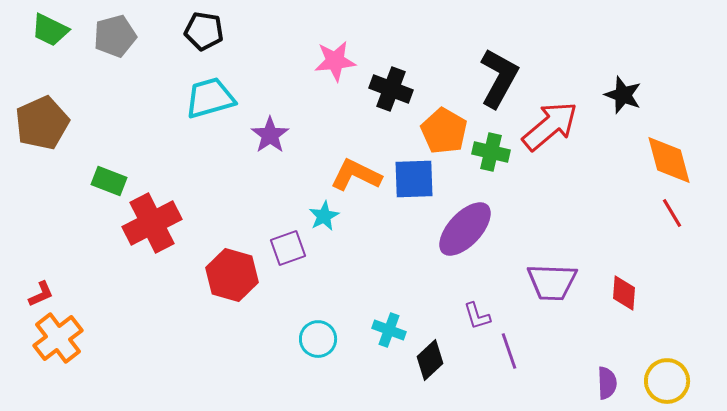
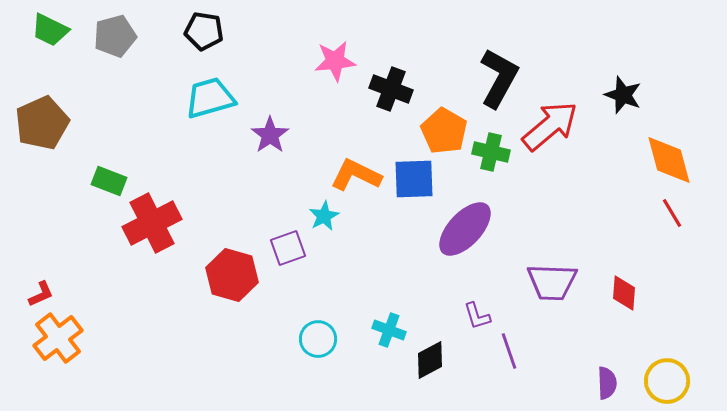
black diamond: rotated 15 degrees clockwise
